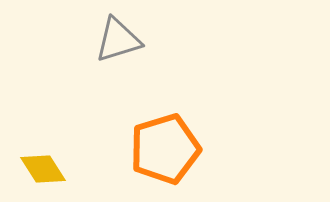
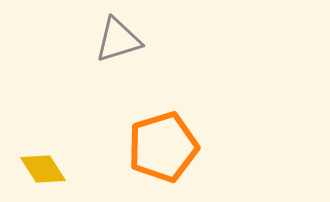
orange pentagon: moved 2 px left, 2 px up
